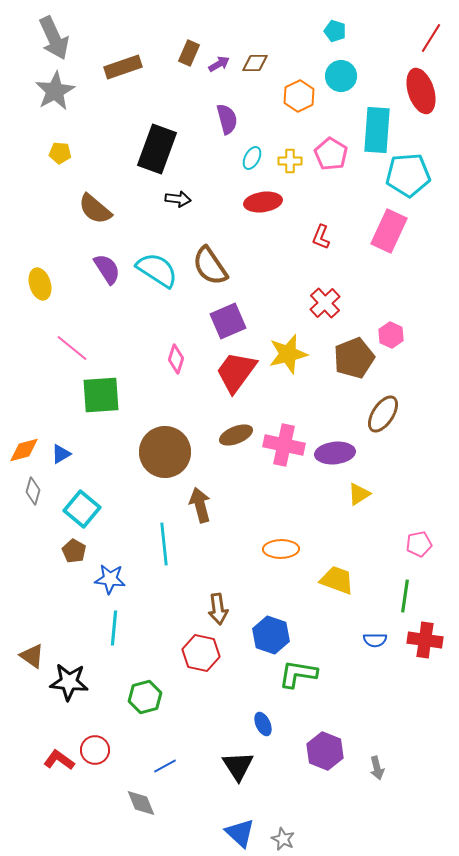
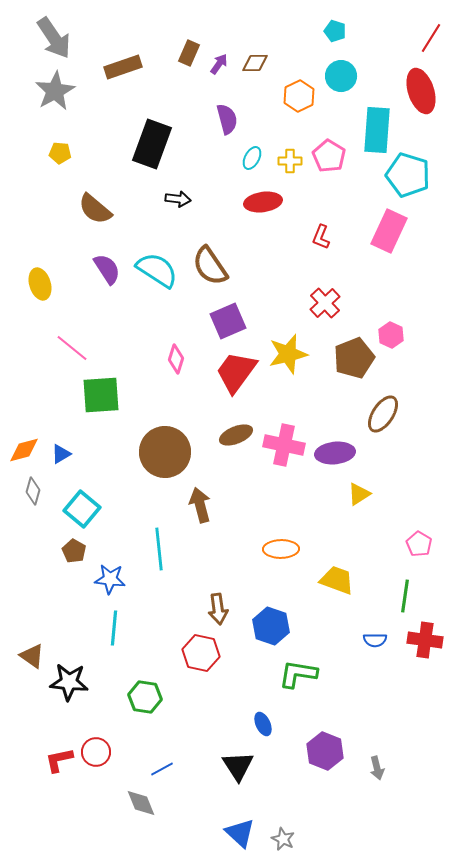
gray arrow at (54, 38): rotated 9 degrees counterclockwise
purple arrow at (219, 64): rotated 25 degrees counterclockwise
black rectangle at (157, 149): moved 5 px left, 5 px up
pink pentagon at (331, 154): moved 2 px left, 2 px down
cyan pentagon at (408, 175): rotated 21 degrees clockwise
cyan line at (164, 544): moved 5 px left, 5 px down
pink pentagon at (419, 544): rotated 30 degrees counterclockwise
blue hexagon at (271, 635): moved 9 px up
green hexagon at (145, 697): rotated 24 degrees clockwise
red circle at (95, 750): moved 1 px right, 2 px down
red L-shape at (59, 760): rotated 48 degrees counterclockwise
blue line at (165, 766): moved 3 px left, 3 px down
